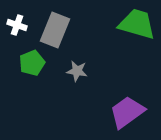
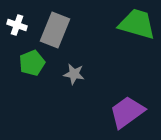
gray star: moved 3 px left, 3 px down
